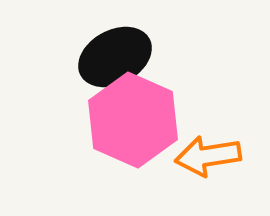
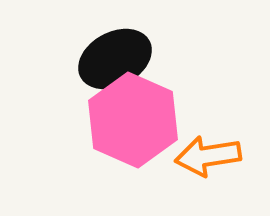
black ellipse: moved 2 px down
